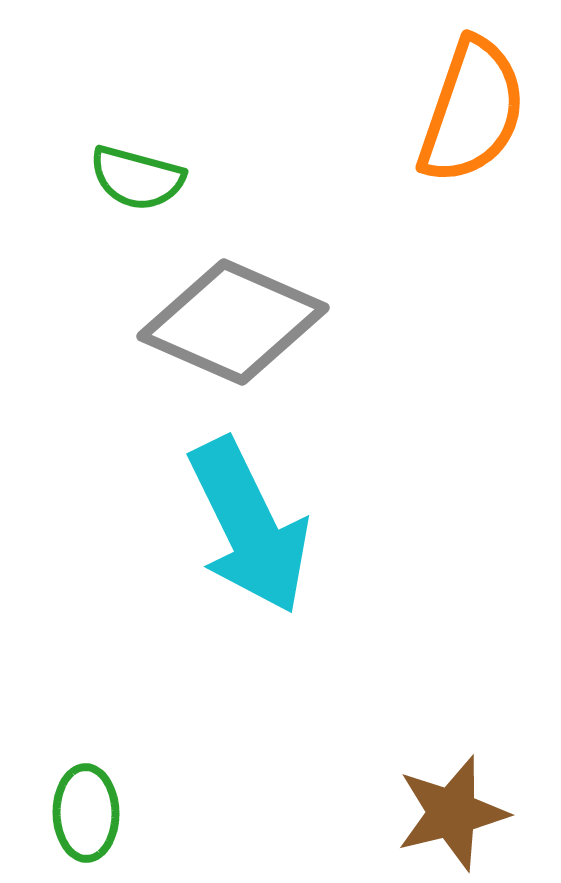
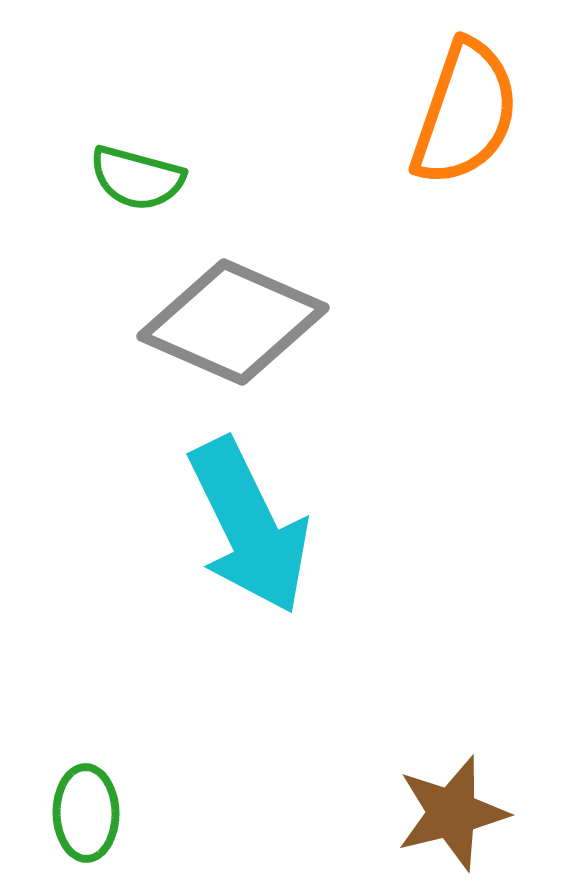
orange semicircle: moved 7 px left, 2 px down
